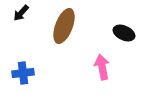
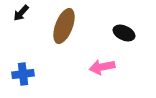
pink arrow: rotated 90 degrees counterclockwise
blue cross: moved 1 px down
